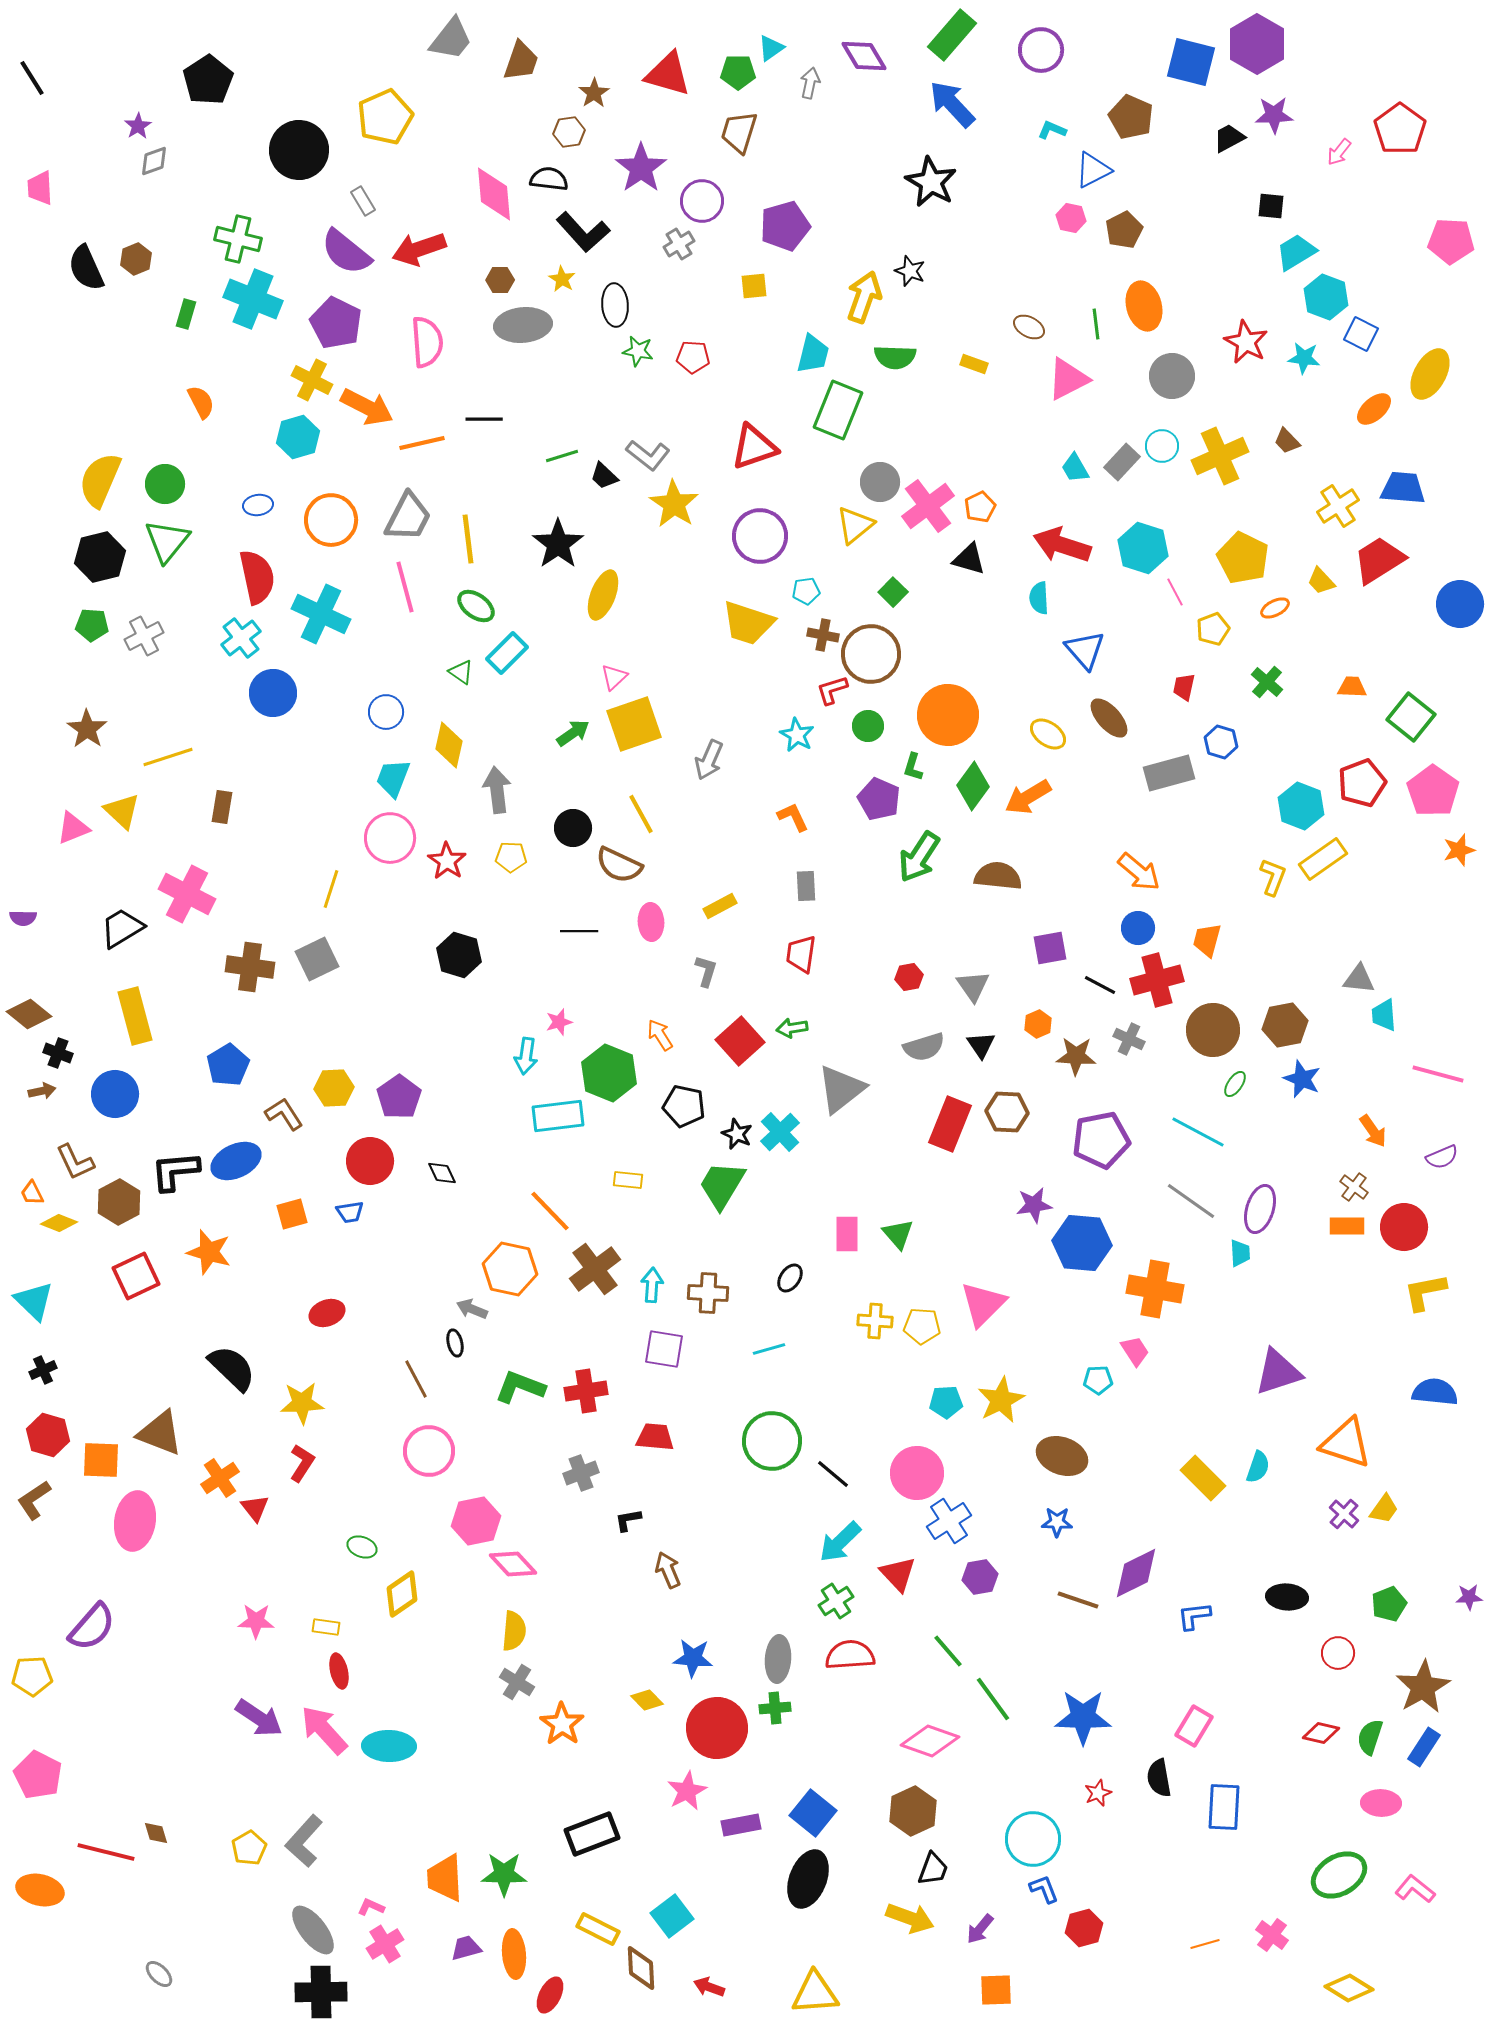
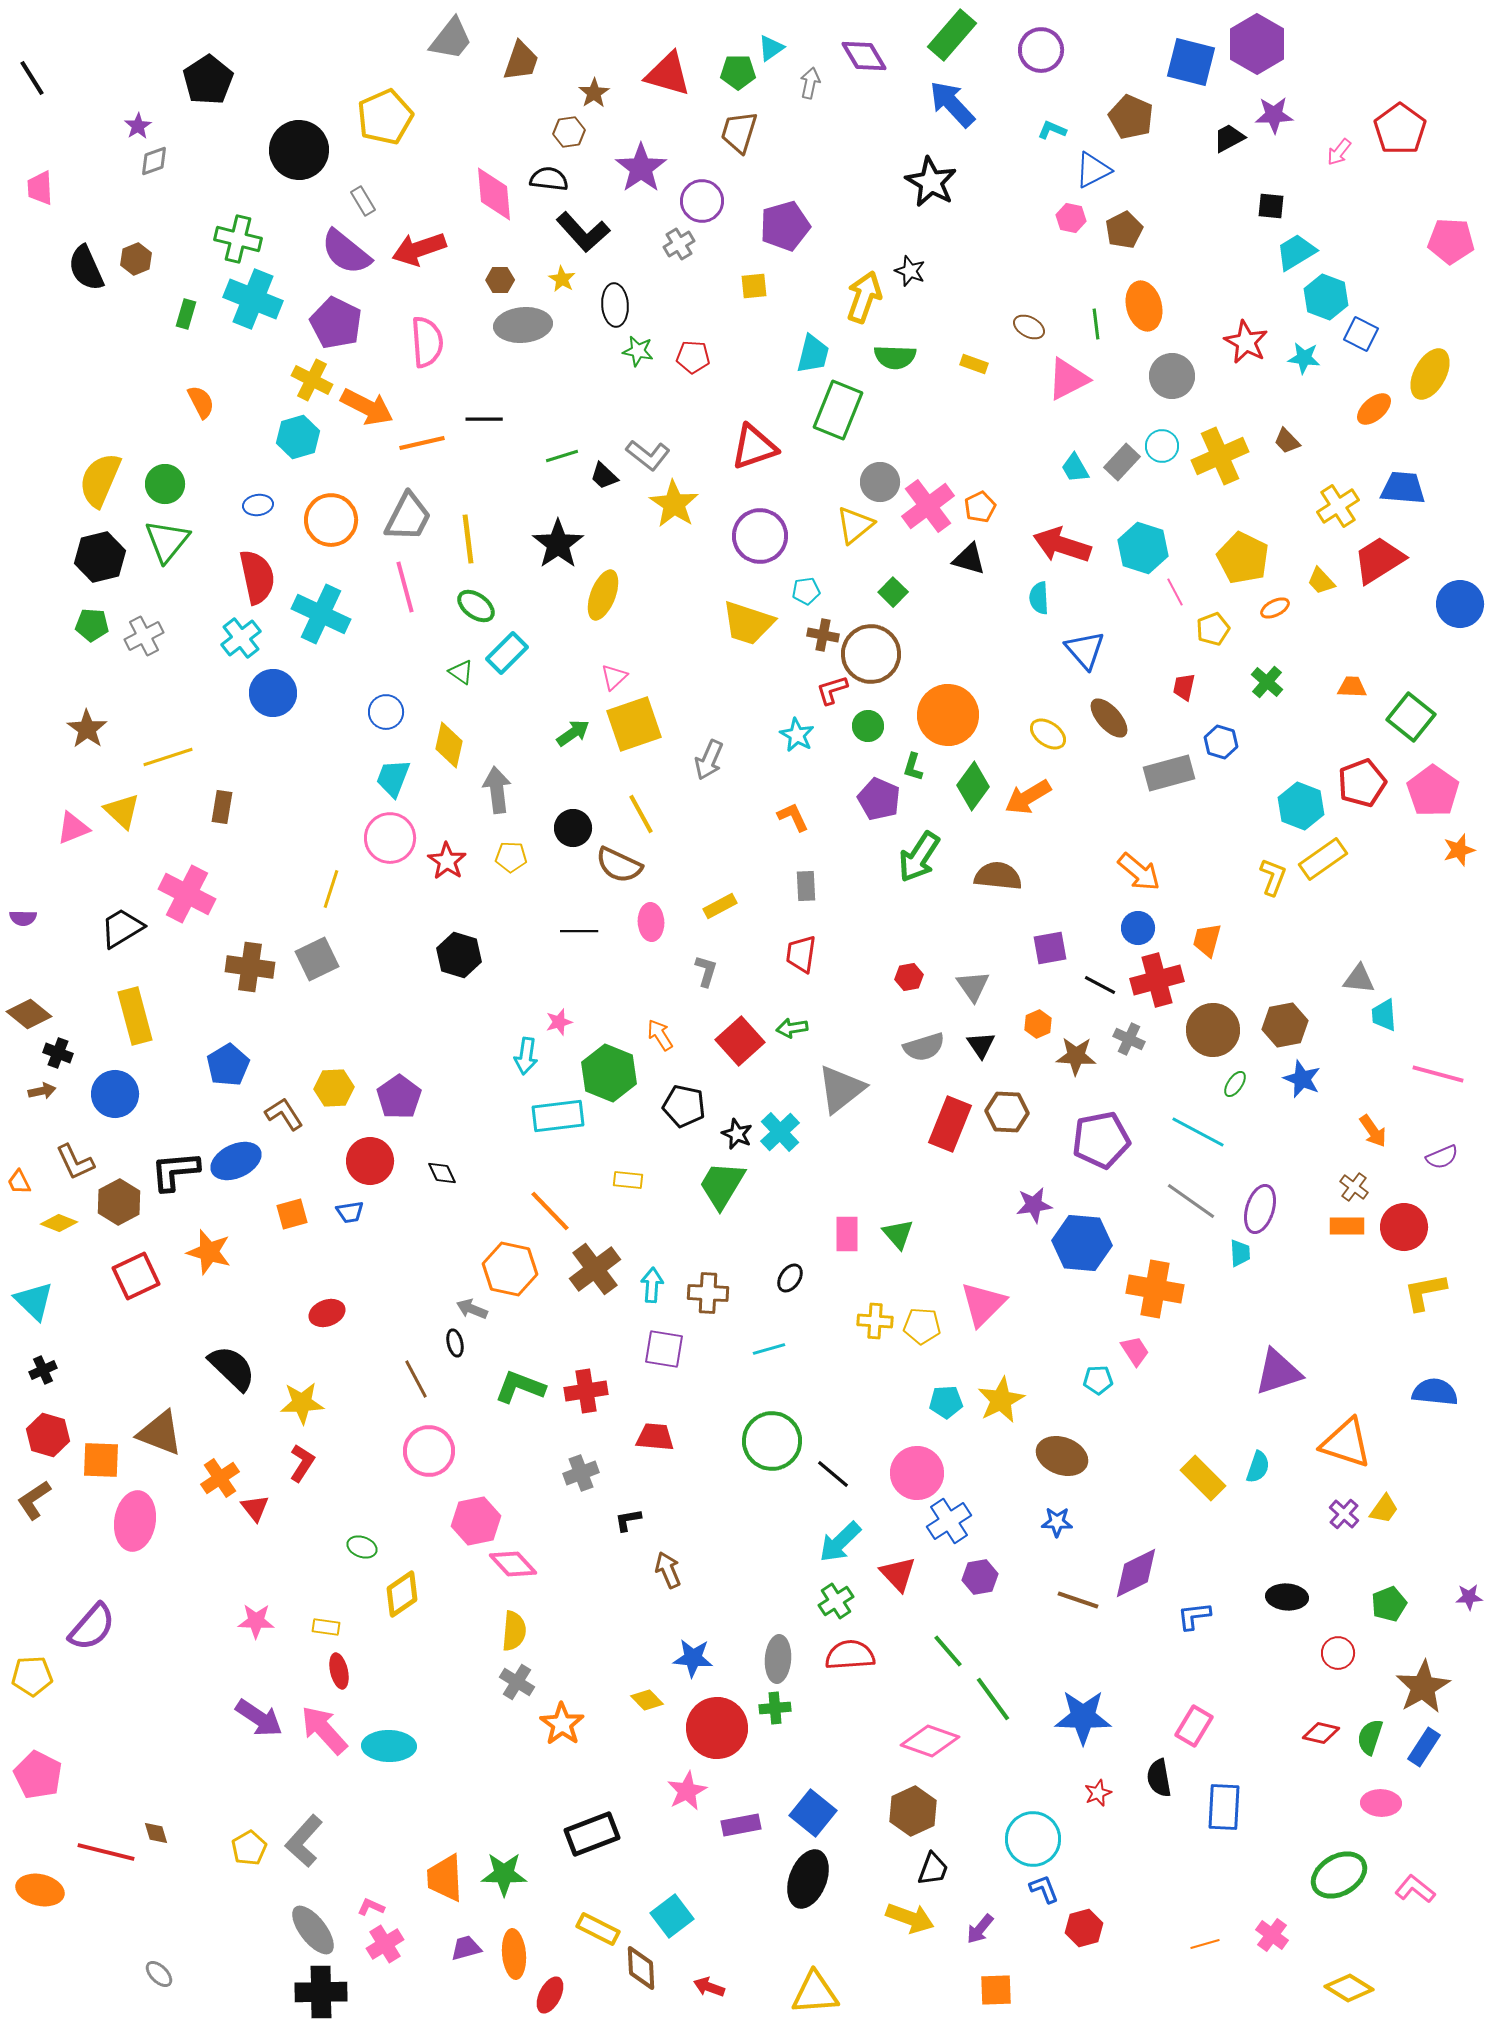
orange trapezoid at (32, 1193): moved 13 px left, 11 px up
